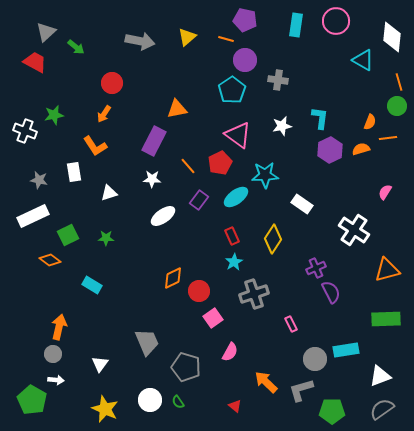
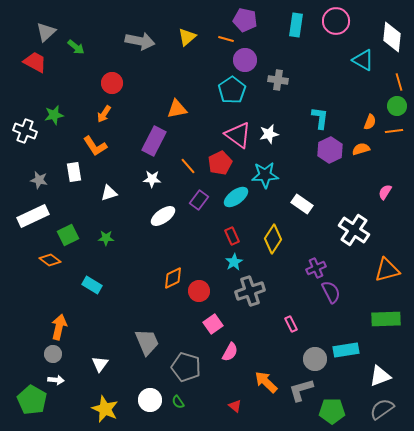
white star at (282, 126): moved 13 px left, 8 px down
orange line at (388, 138): moved 6 px right, 7 px up
gray cross at (254, 294): moved 4 px left, 3 px up
pink square at (213, 318): moved 6 px down
